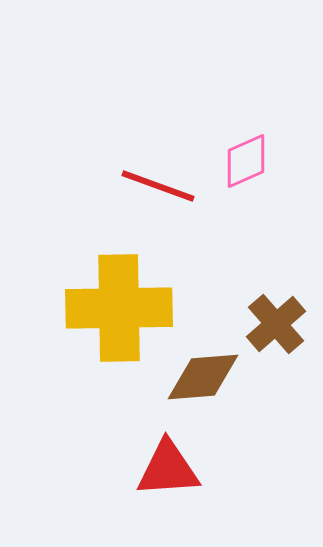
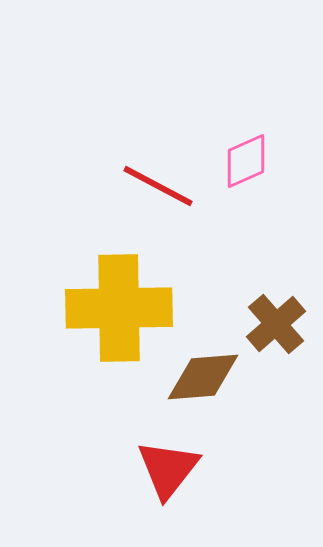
red line: rotated 8 degrees clockwise
red triangle: rotated 48 degrees counterclockwise
